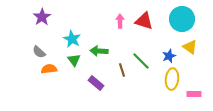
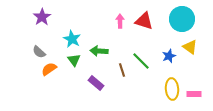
orange semicircle: rotated 28 degrees counterclockwise
yellow ellipse: moved 10 px down; rotated 10 degrees counterclockwise
